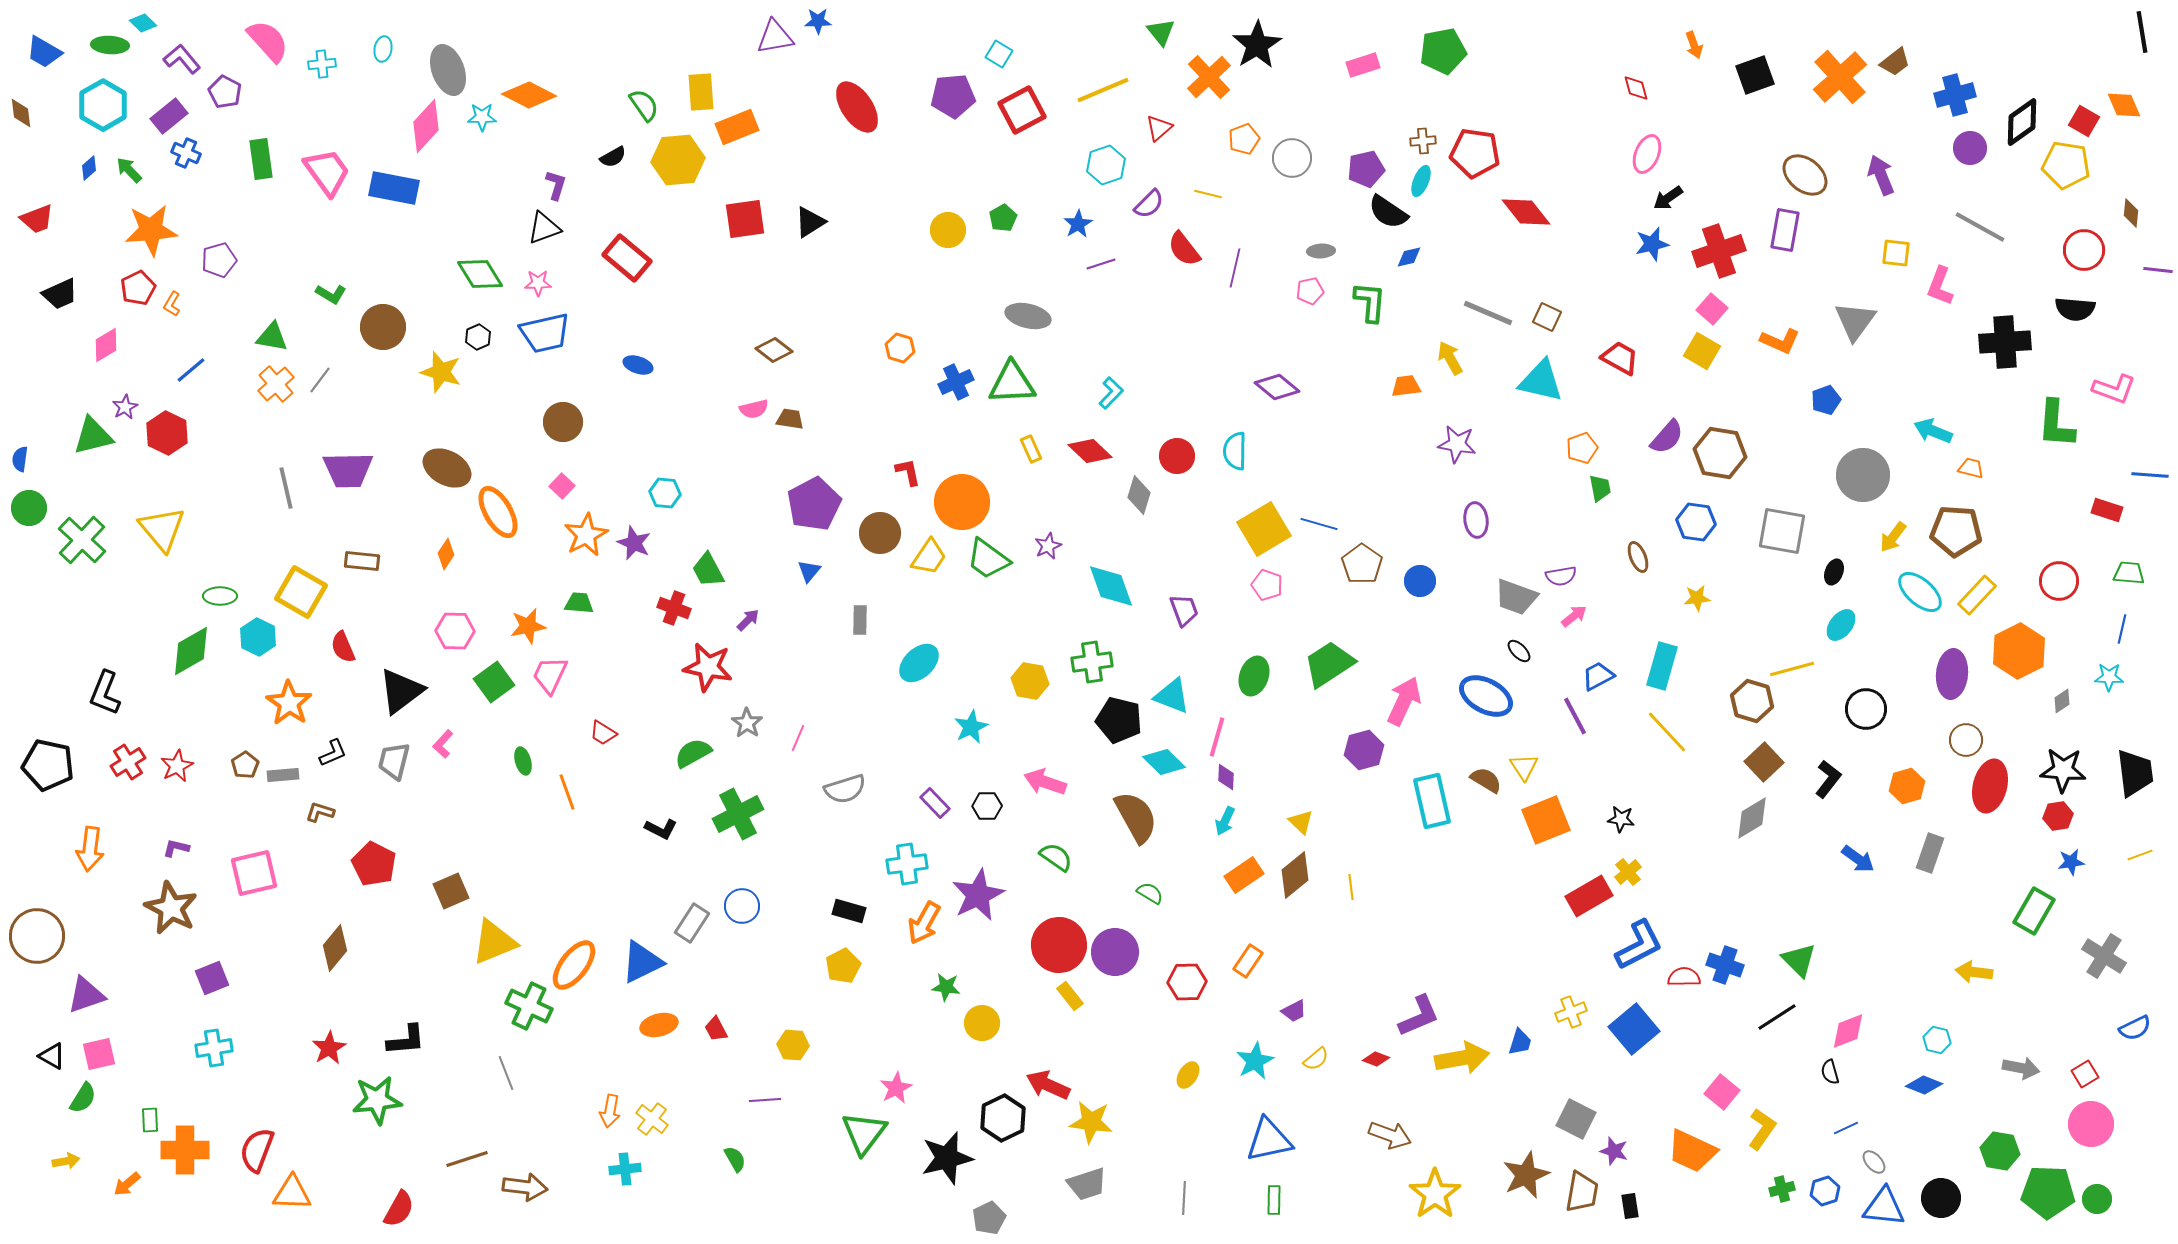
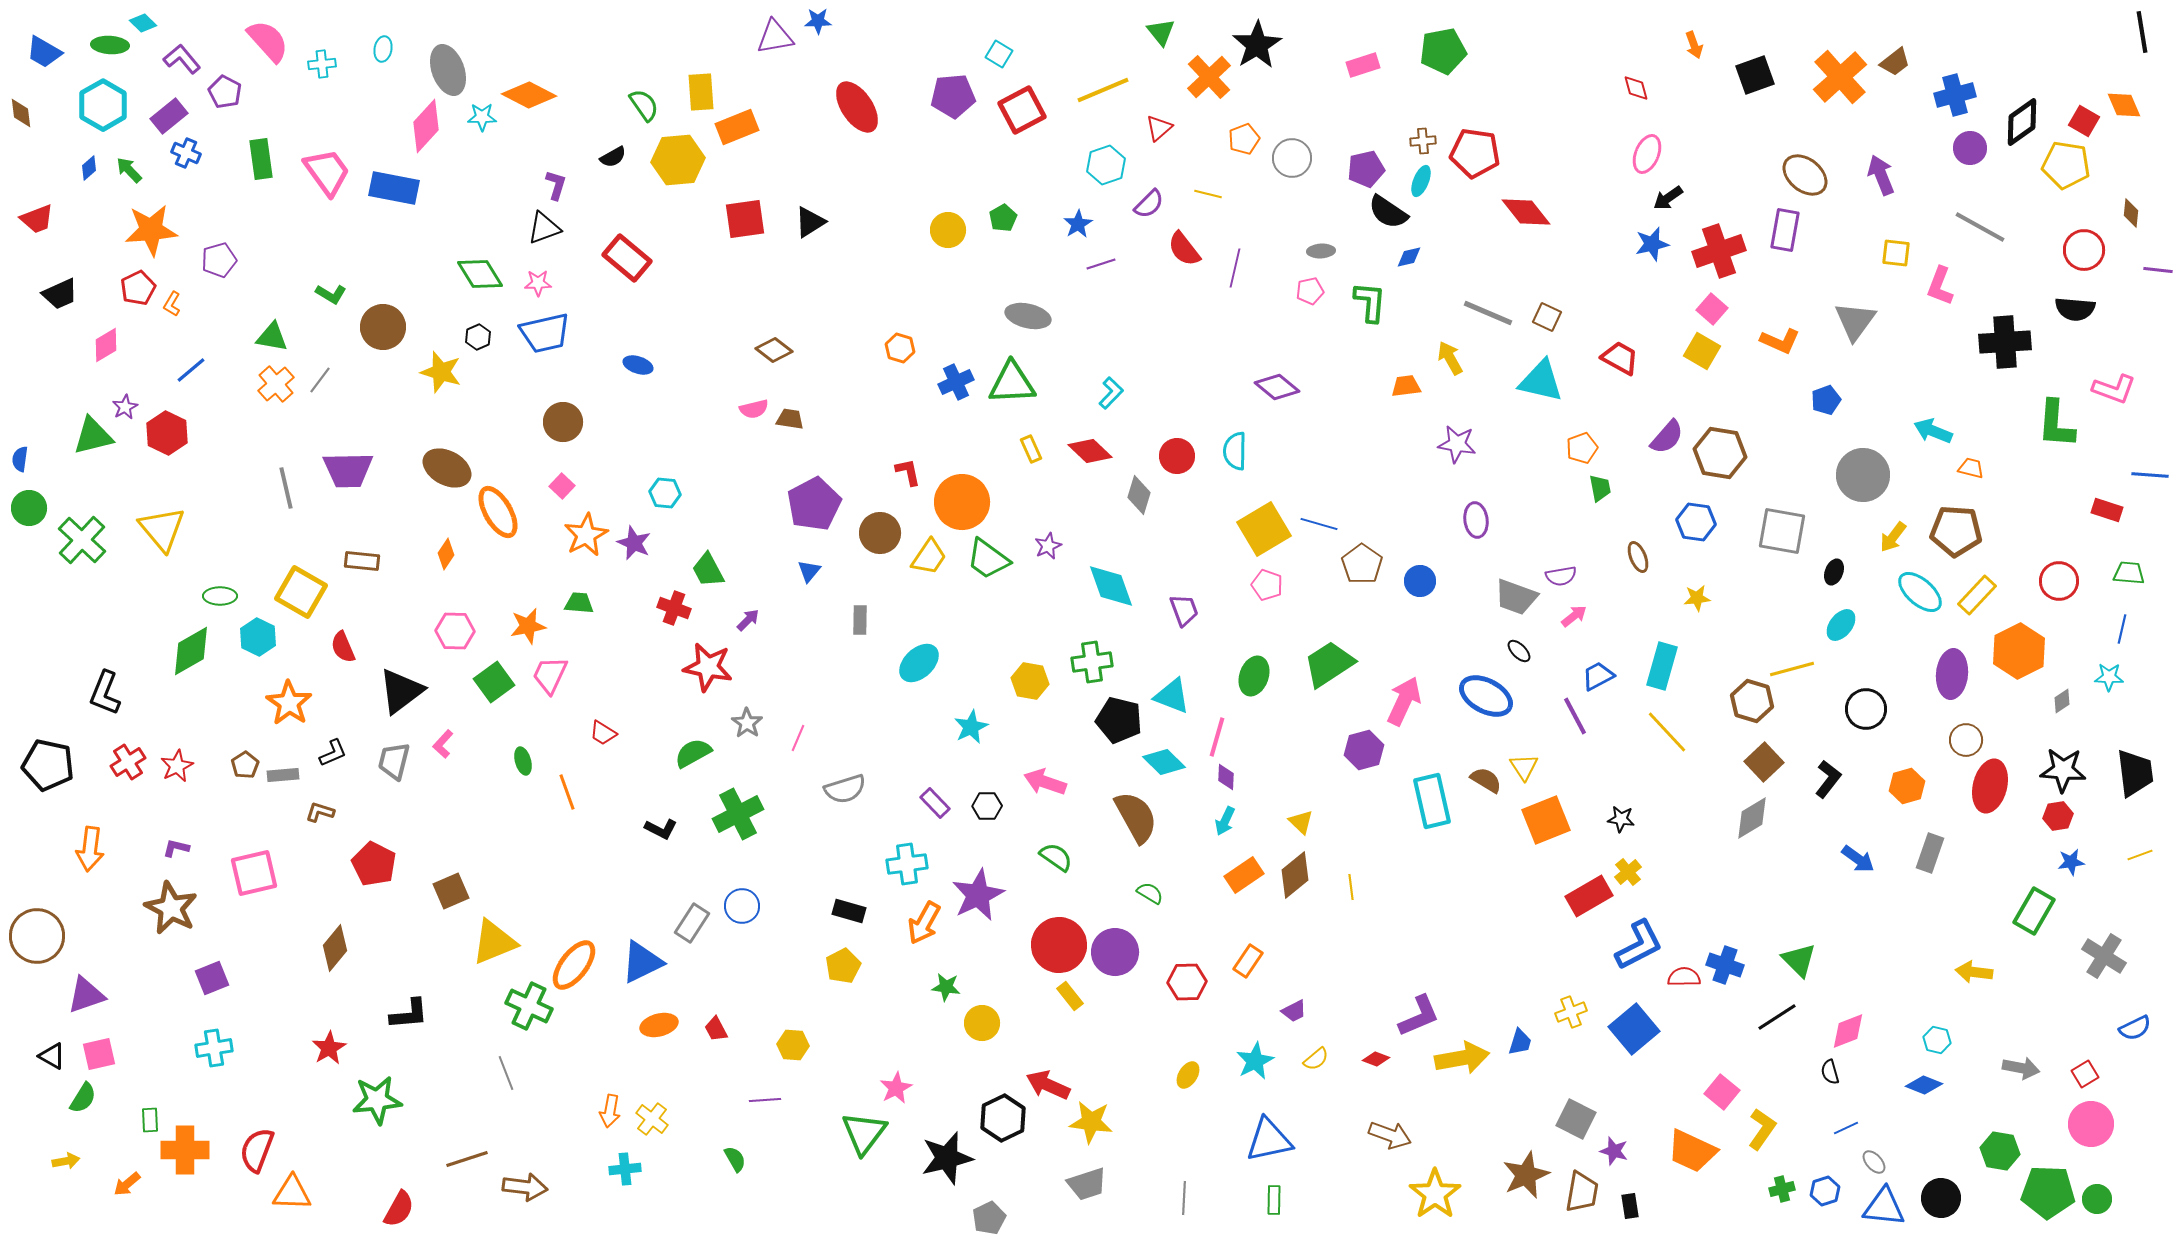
black L-shape at (406, 1040): moved 3 px right, 26 px up
